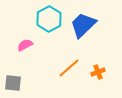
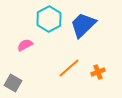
gray square: rotated 24 degrees clockwise
